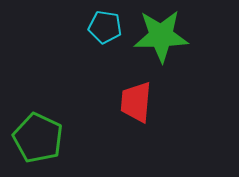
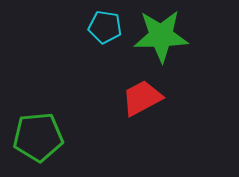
red trapezoid: moved 6 px right, 4 px up; rotated 57 degrees clockwise
green pentagon: moved 1 px up; rotated 30 degrees counterclockwise
